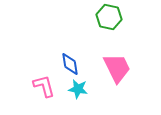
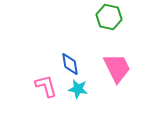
pink L-shape: moved 2 px right
